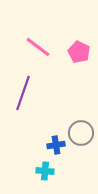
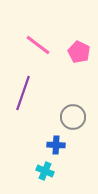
pink line: moved 2 px up
gray circle: moved 8 px left, 16 px up
blue cross: rotated 12 degrees clockwise
cyan cross: rotated 18 degrees clockwise
